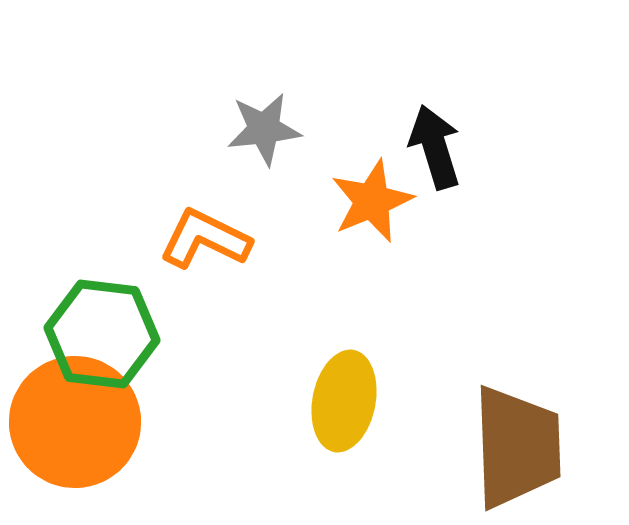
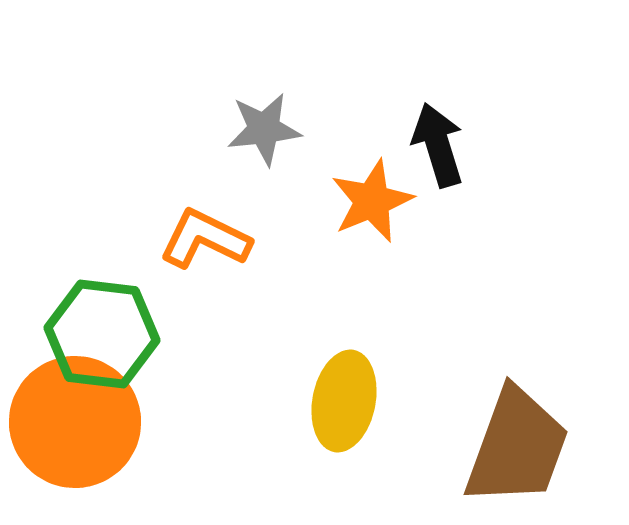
black arrow: moved 3 px right, 2 px up
brown trapezoid: rotated 22 degrees clockwise
